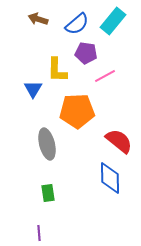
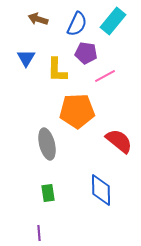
blue semicircle: rotated 25 degrees counterclockwise
blue triangle: moved 7 px left, 31 px up
blue diamond: moved 9 px left, 12 px down
